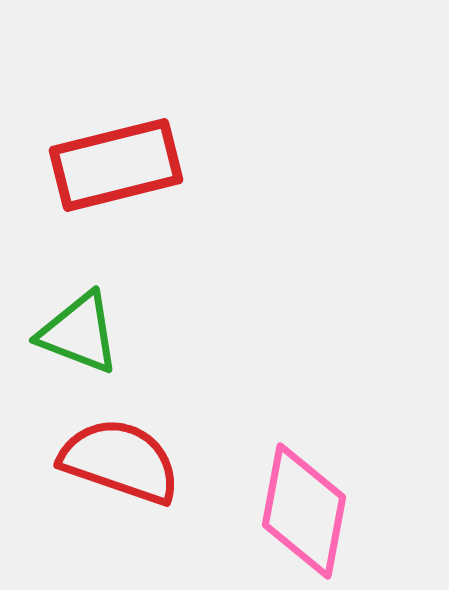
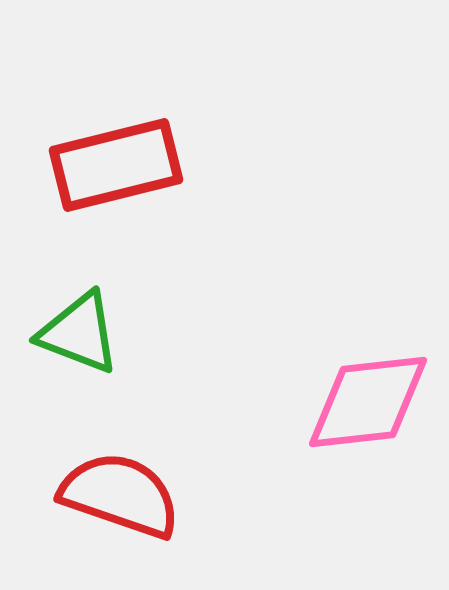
red semicircle: moved 34 px down
pink diamond: moved 64 px right, 109 px up; rotated 73 degrees clockwise
